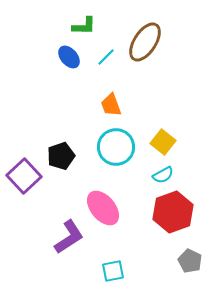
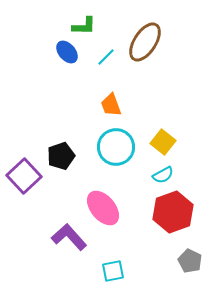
blue ellipse: moved 2 px left, 5 px up
purple L-shape: rotated 99 degrees counterclockwise
